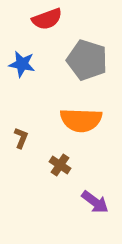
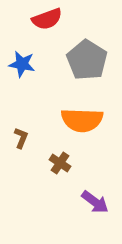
gray pentagon: rotated 15 degrees clockwise
orange semicircle: moved 1 px right
brown cross: moved 2 px up
